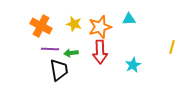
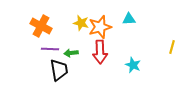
yellow star: moved 7 px right, 1 px up
cyan star: rotated 21 degrees counterclockwise
